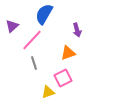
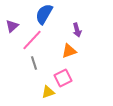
orange triangle: moved 1 px right, 2 px up
